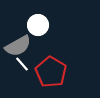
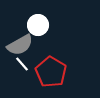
gray semicircle: moved 2 px right, 1 px up
